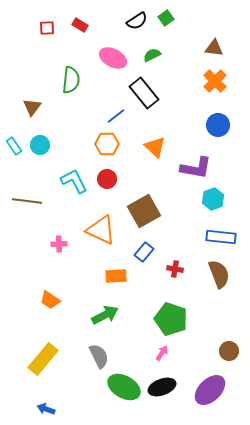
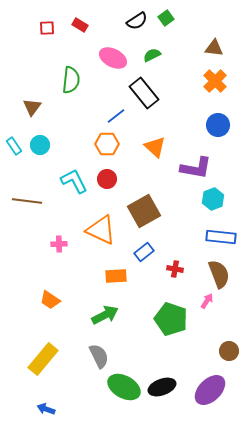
blue rectangle at (144, 252): rotated 12 degrees clockwise
pink arrow at (162, 353): moved 45 px right, 52 px up
